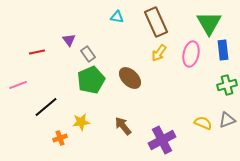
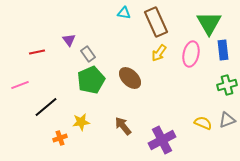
cyan triangle: moved 7 px right, 4 px up
pink line: moved 2 px right
